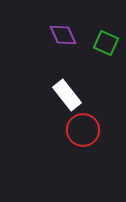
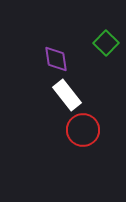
purple diamond: moved 7 px left, 24 px down; rotated 16 degrees clockwise
green square: rotated 20 degrees clockwise
